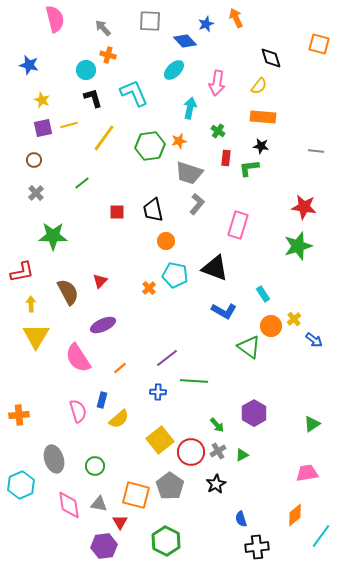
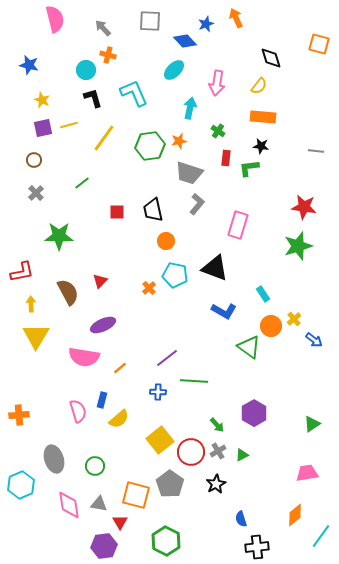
green star at (53, 236): moved 6 px right
pink semicircle at (78, 358): moved 6 px right, 1 px up; rotated 48 degrees counterclockwise
gray pentagon at (170, 486): moved 2 px up
